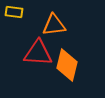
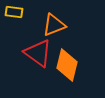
orange triangle: rotated 15 degrees counterclockwise
red triangle: rotated 32 degrees clockwise
